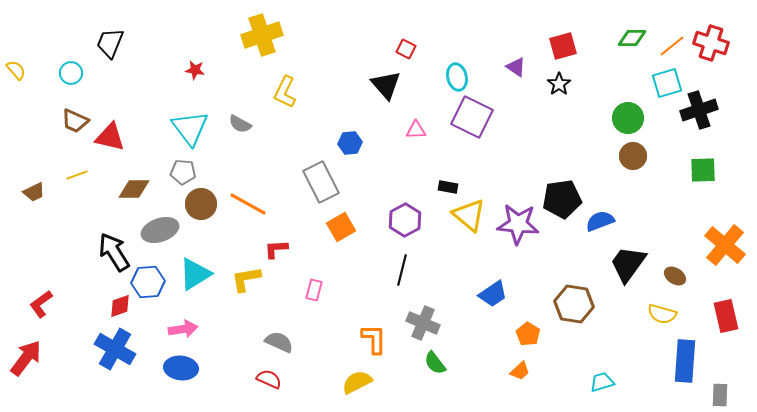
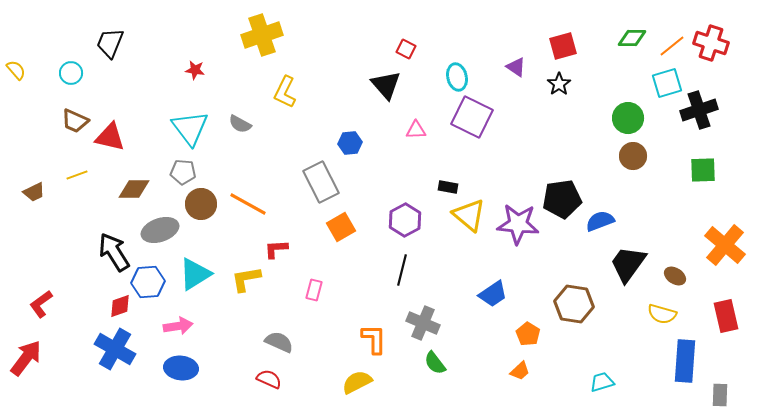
pink arrow at (183, 329): moved 5 px left, 3 px up
